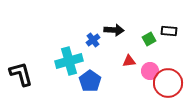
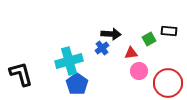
black arrow: moved 3 px left, 4 px down
blue cross: moved 9 px right, 8 px down
red triangle: moved 2 px right, 8 px up
pink circle: moved 11 px left
blue pentagon: moved 13 px left, 3 px down
